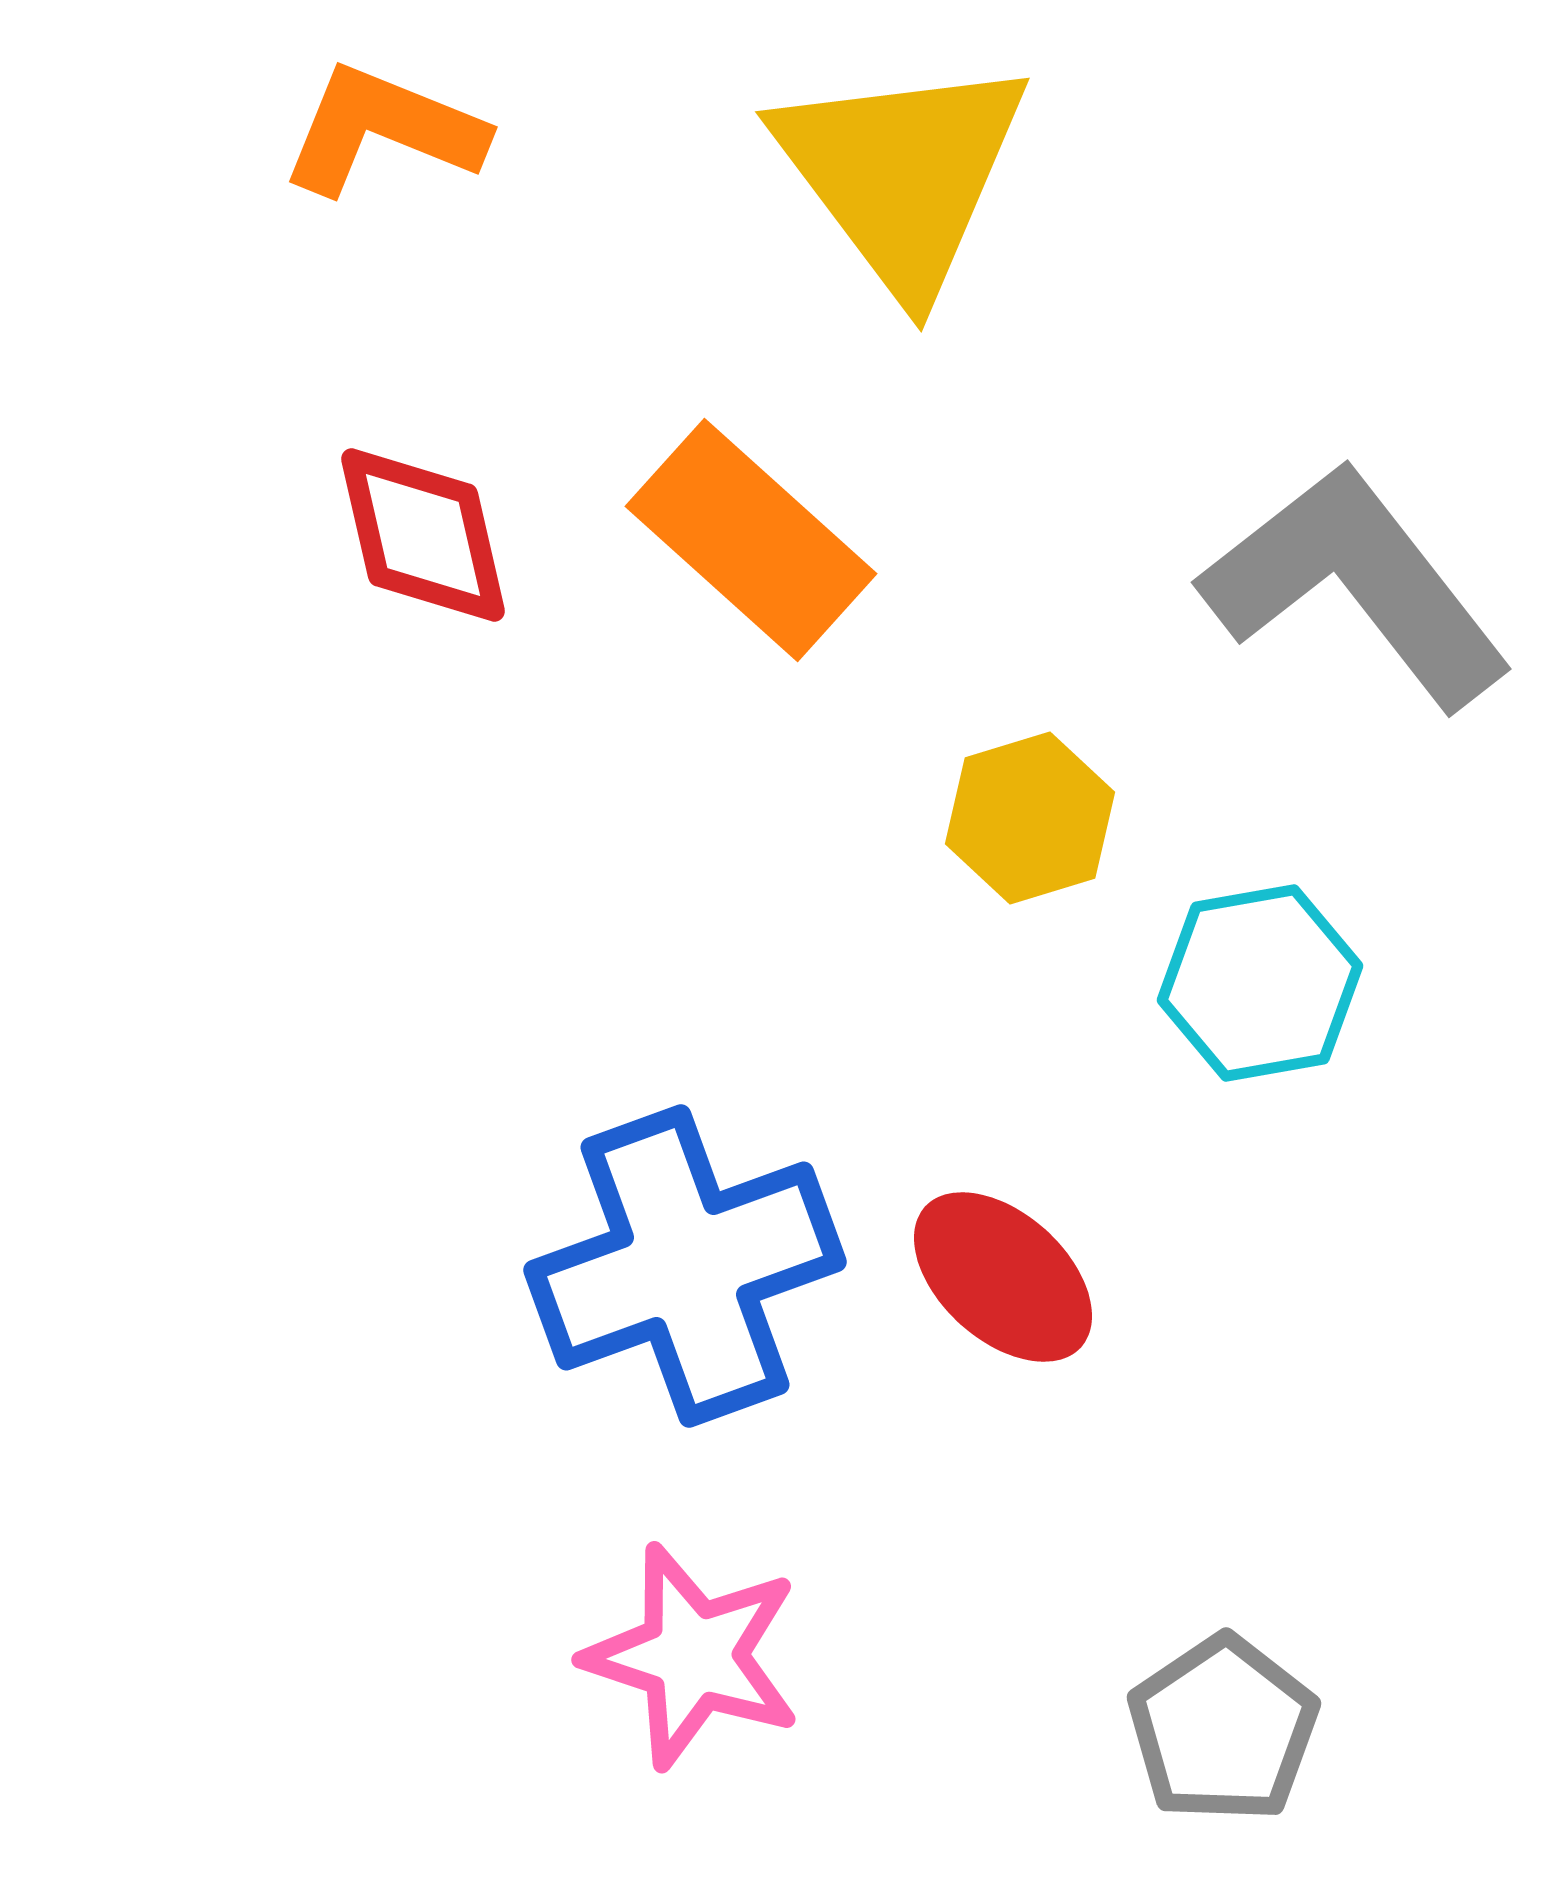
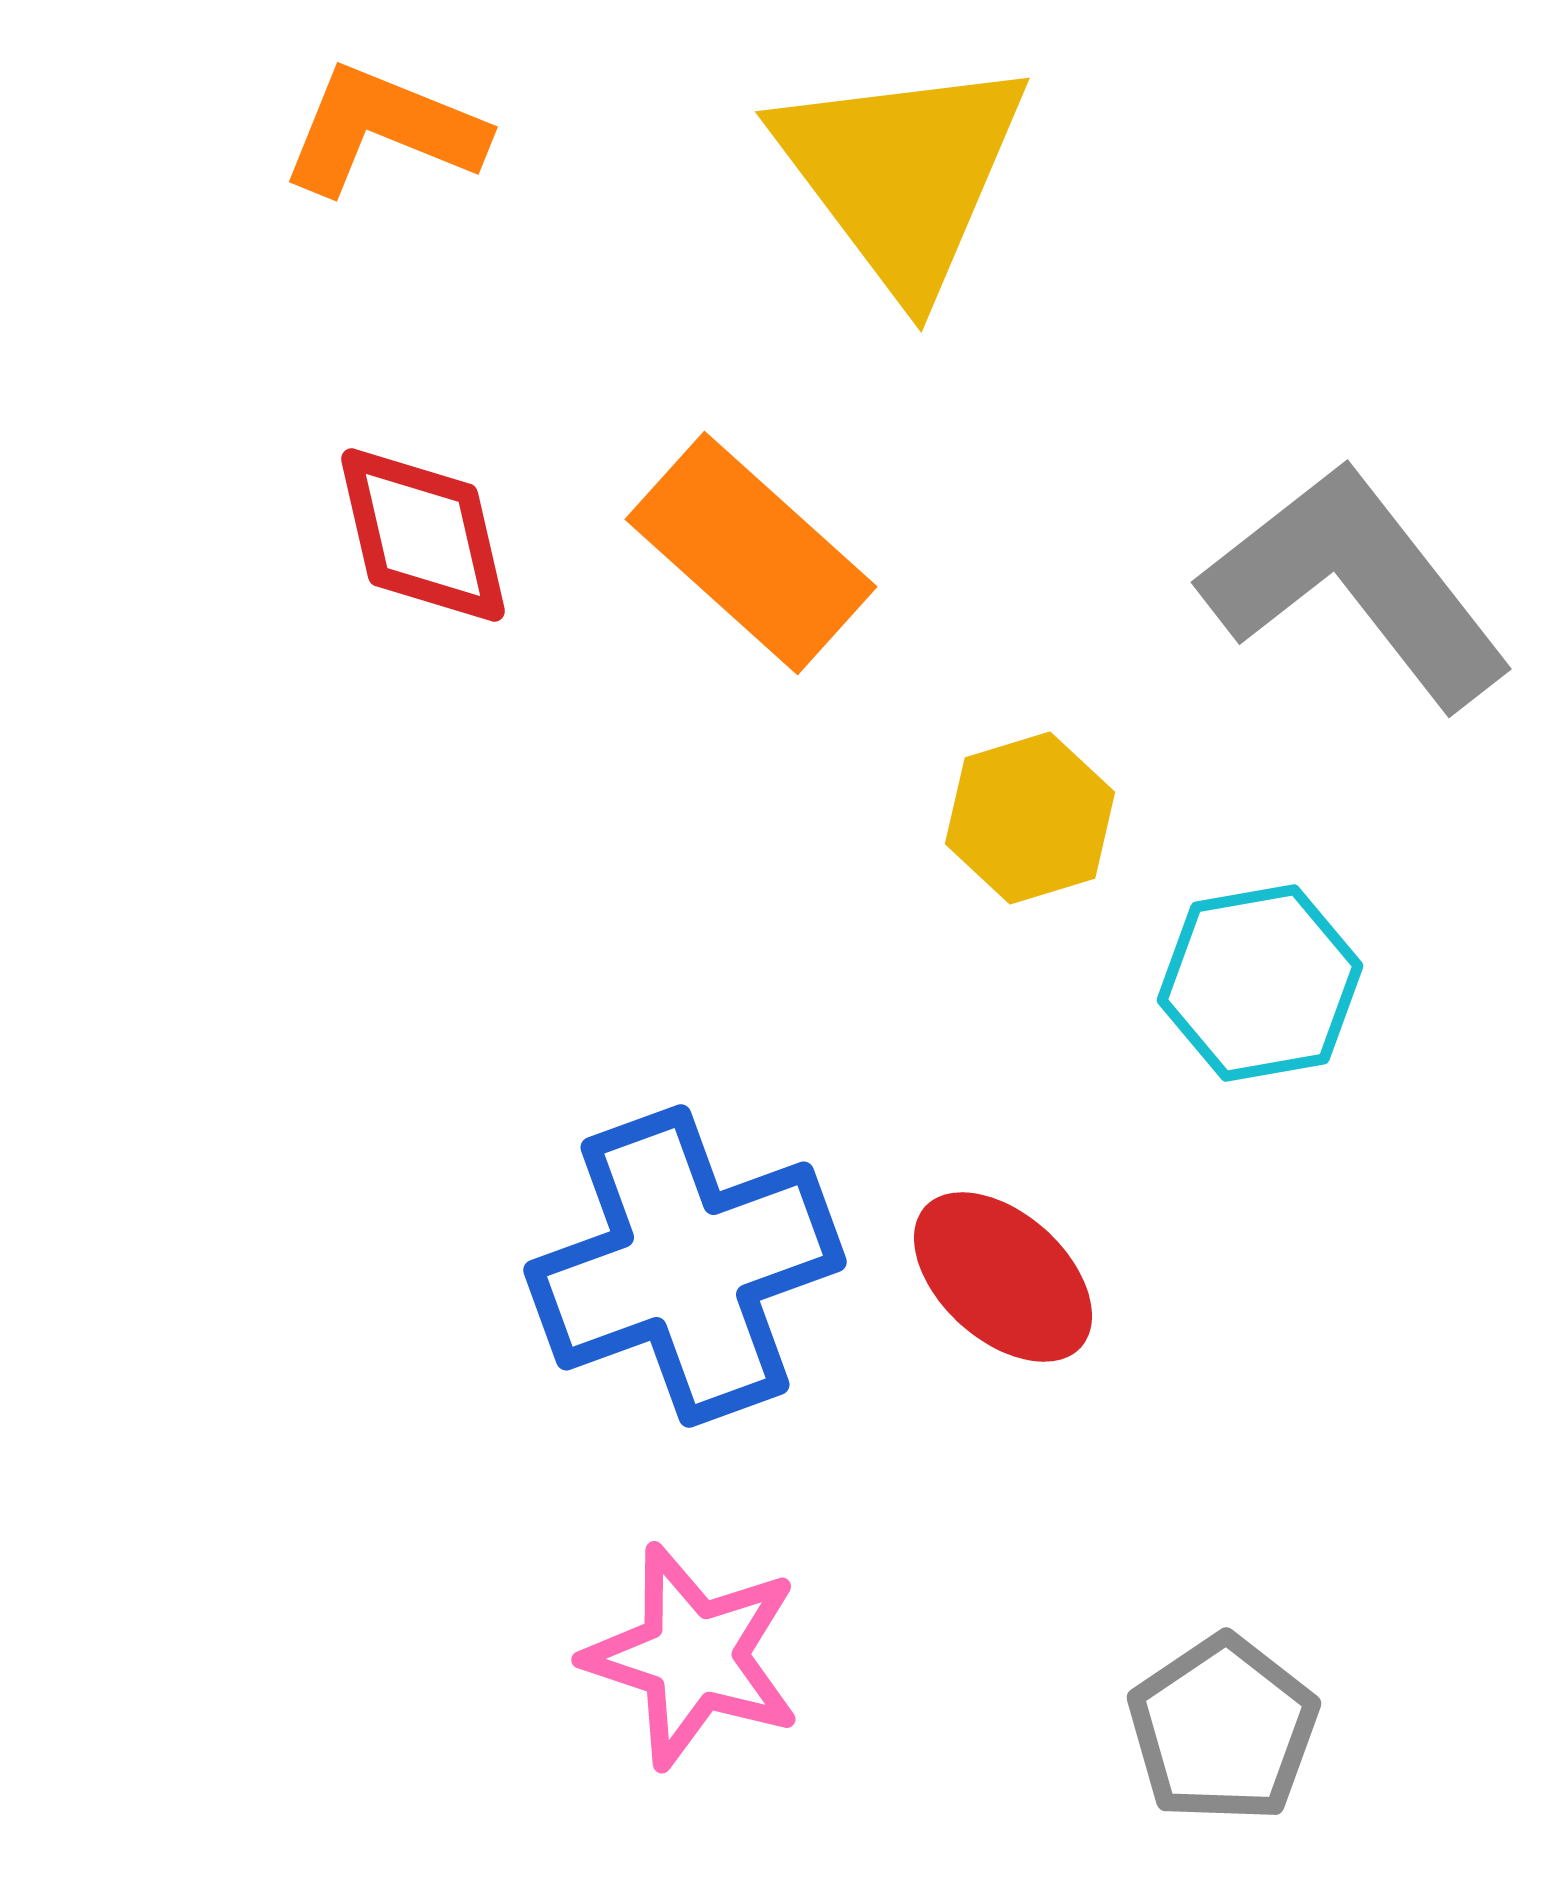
orange rectangle: moved 13 px down
